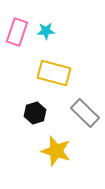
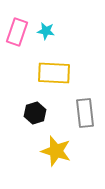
cyan star: rotated 12 degrees clockwise
yellow rectangle: rotated 12 degrees counterclockwise
gray rectangle: rotated 40 degrees clockwise
